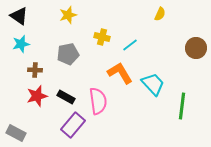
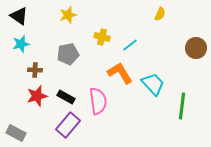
purple rectangle: moved 5 px left
